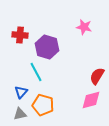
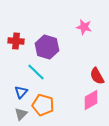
red cross: moved 4 px left, 6 px down
cyan line: rotated 18 degrees counterclockwise
red semicircle: rotated 60 degrees counterclockwise
pink diamond: rotated 15 degrees counterclockwise
gray triangle: moved 1 px right; rotated 32 degrees counterclockwise
